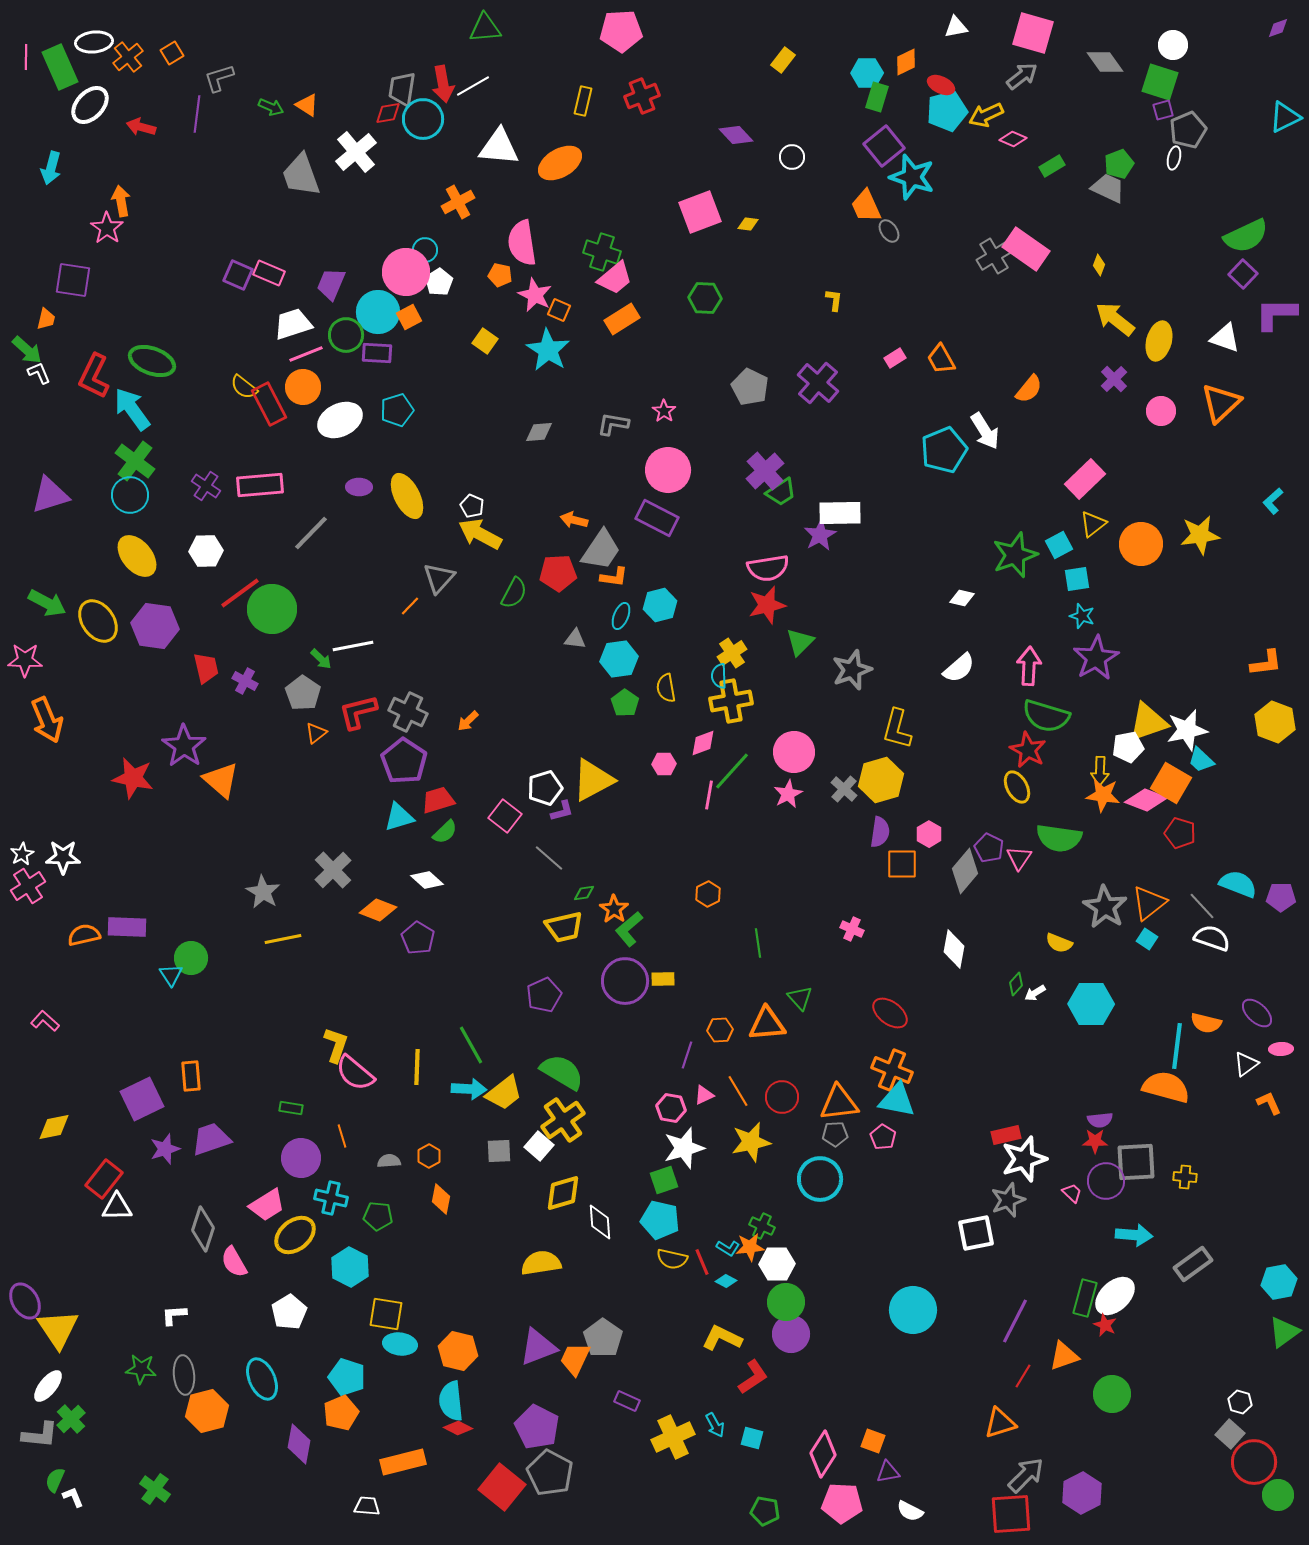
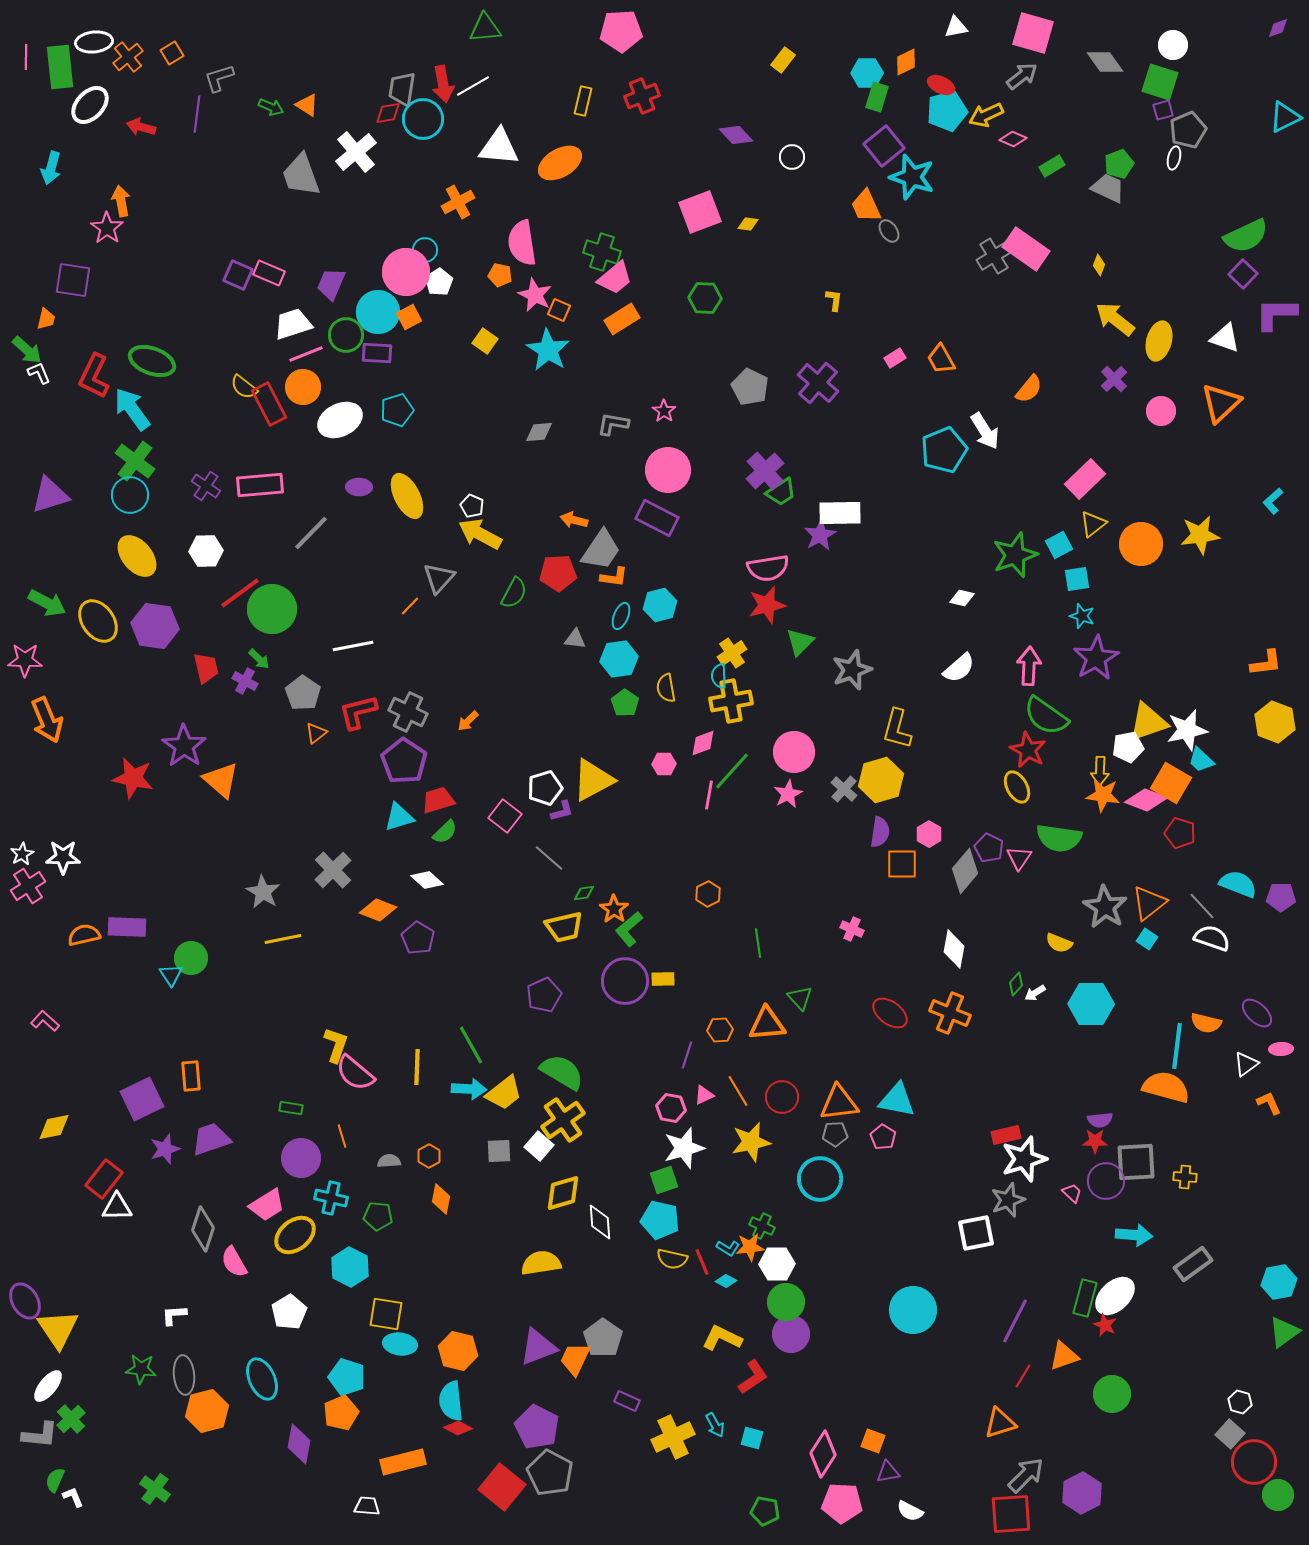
green rectangle at (60, 67): rotated 18 degrees clockwise
green arrow at (321, 659): moved 62 px left
green semicircle at (1046, 716): rotated 18 degrees clockwise
orange cross at (892, 1070): moved 58 px right, 57 px up
